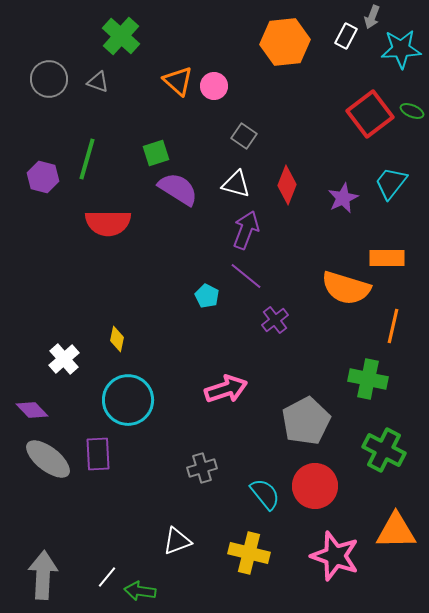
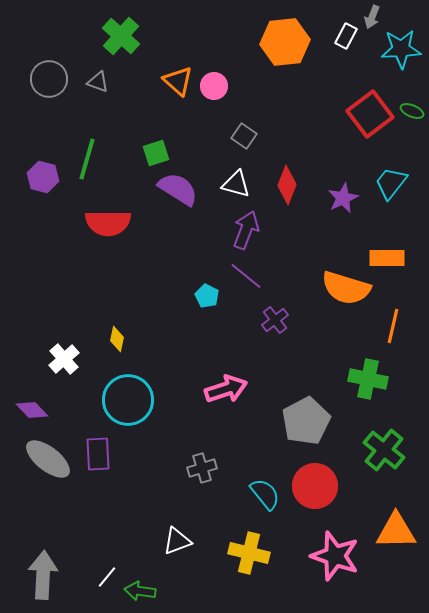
green cross at (384, 450): rotated 12 degrees clockwise
